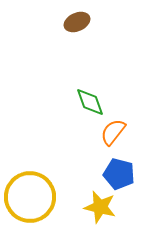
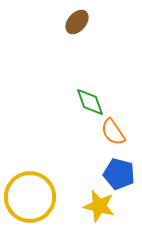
brown ellipse: rotated 25 degrees counterclockwise
orange semicircle: rotated 72 degrees counterclockwise
yellow star: moved 1 px left, 1 px up
